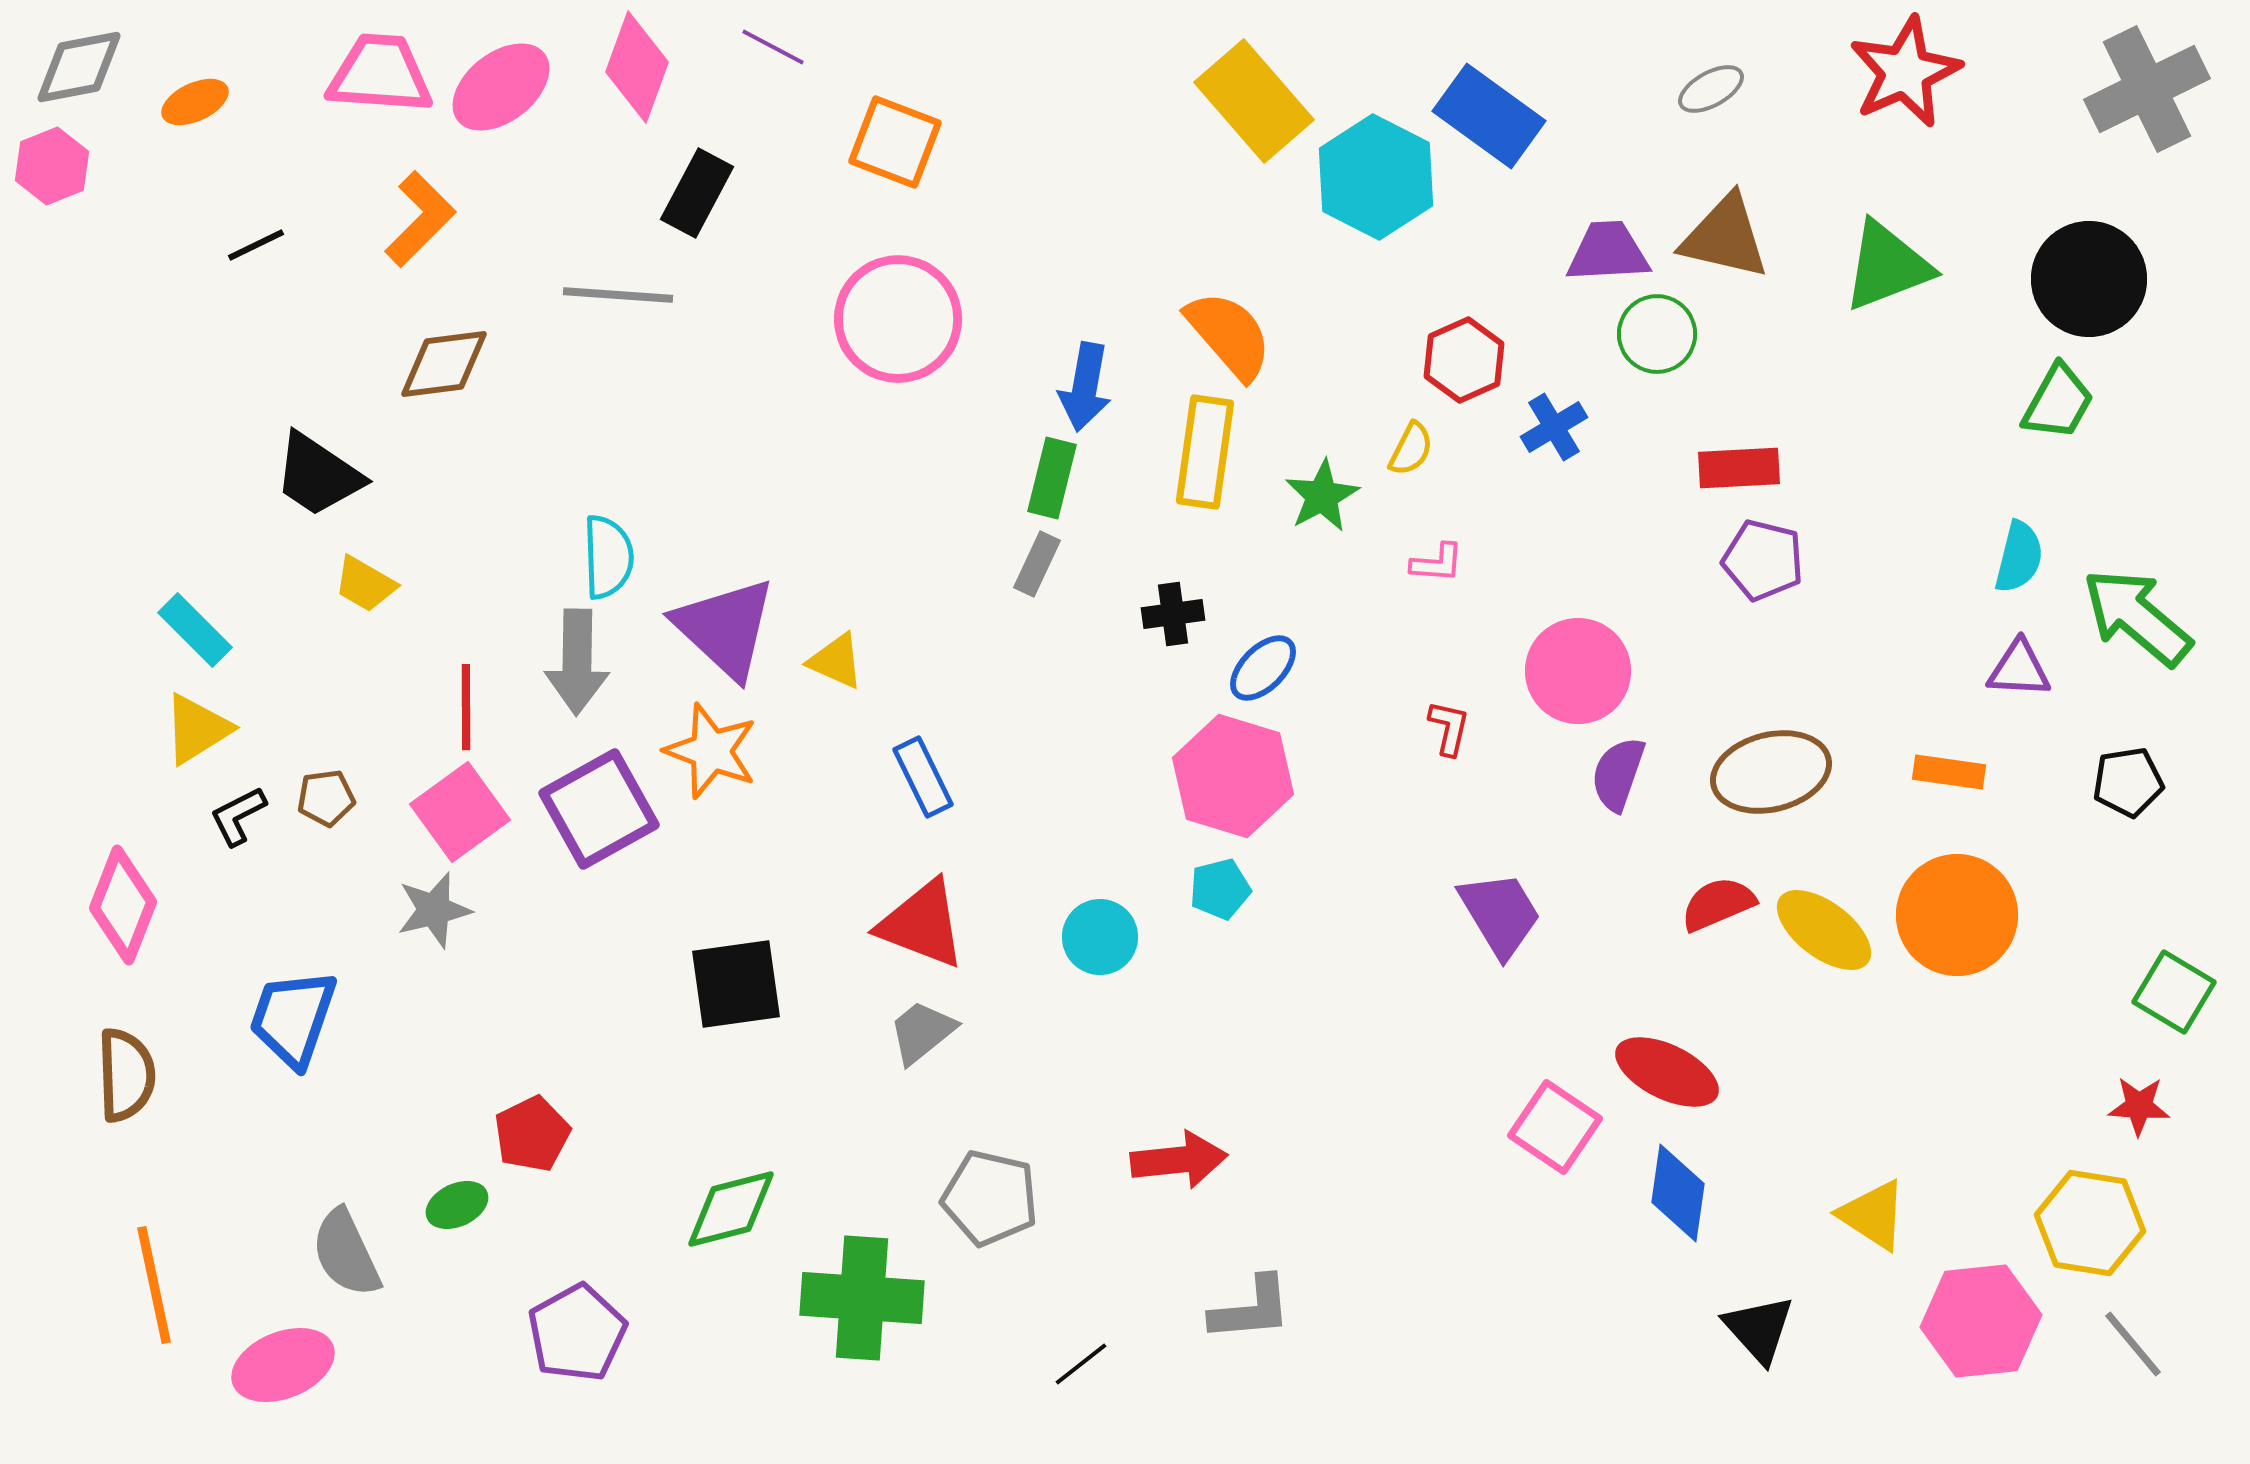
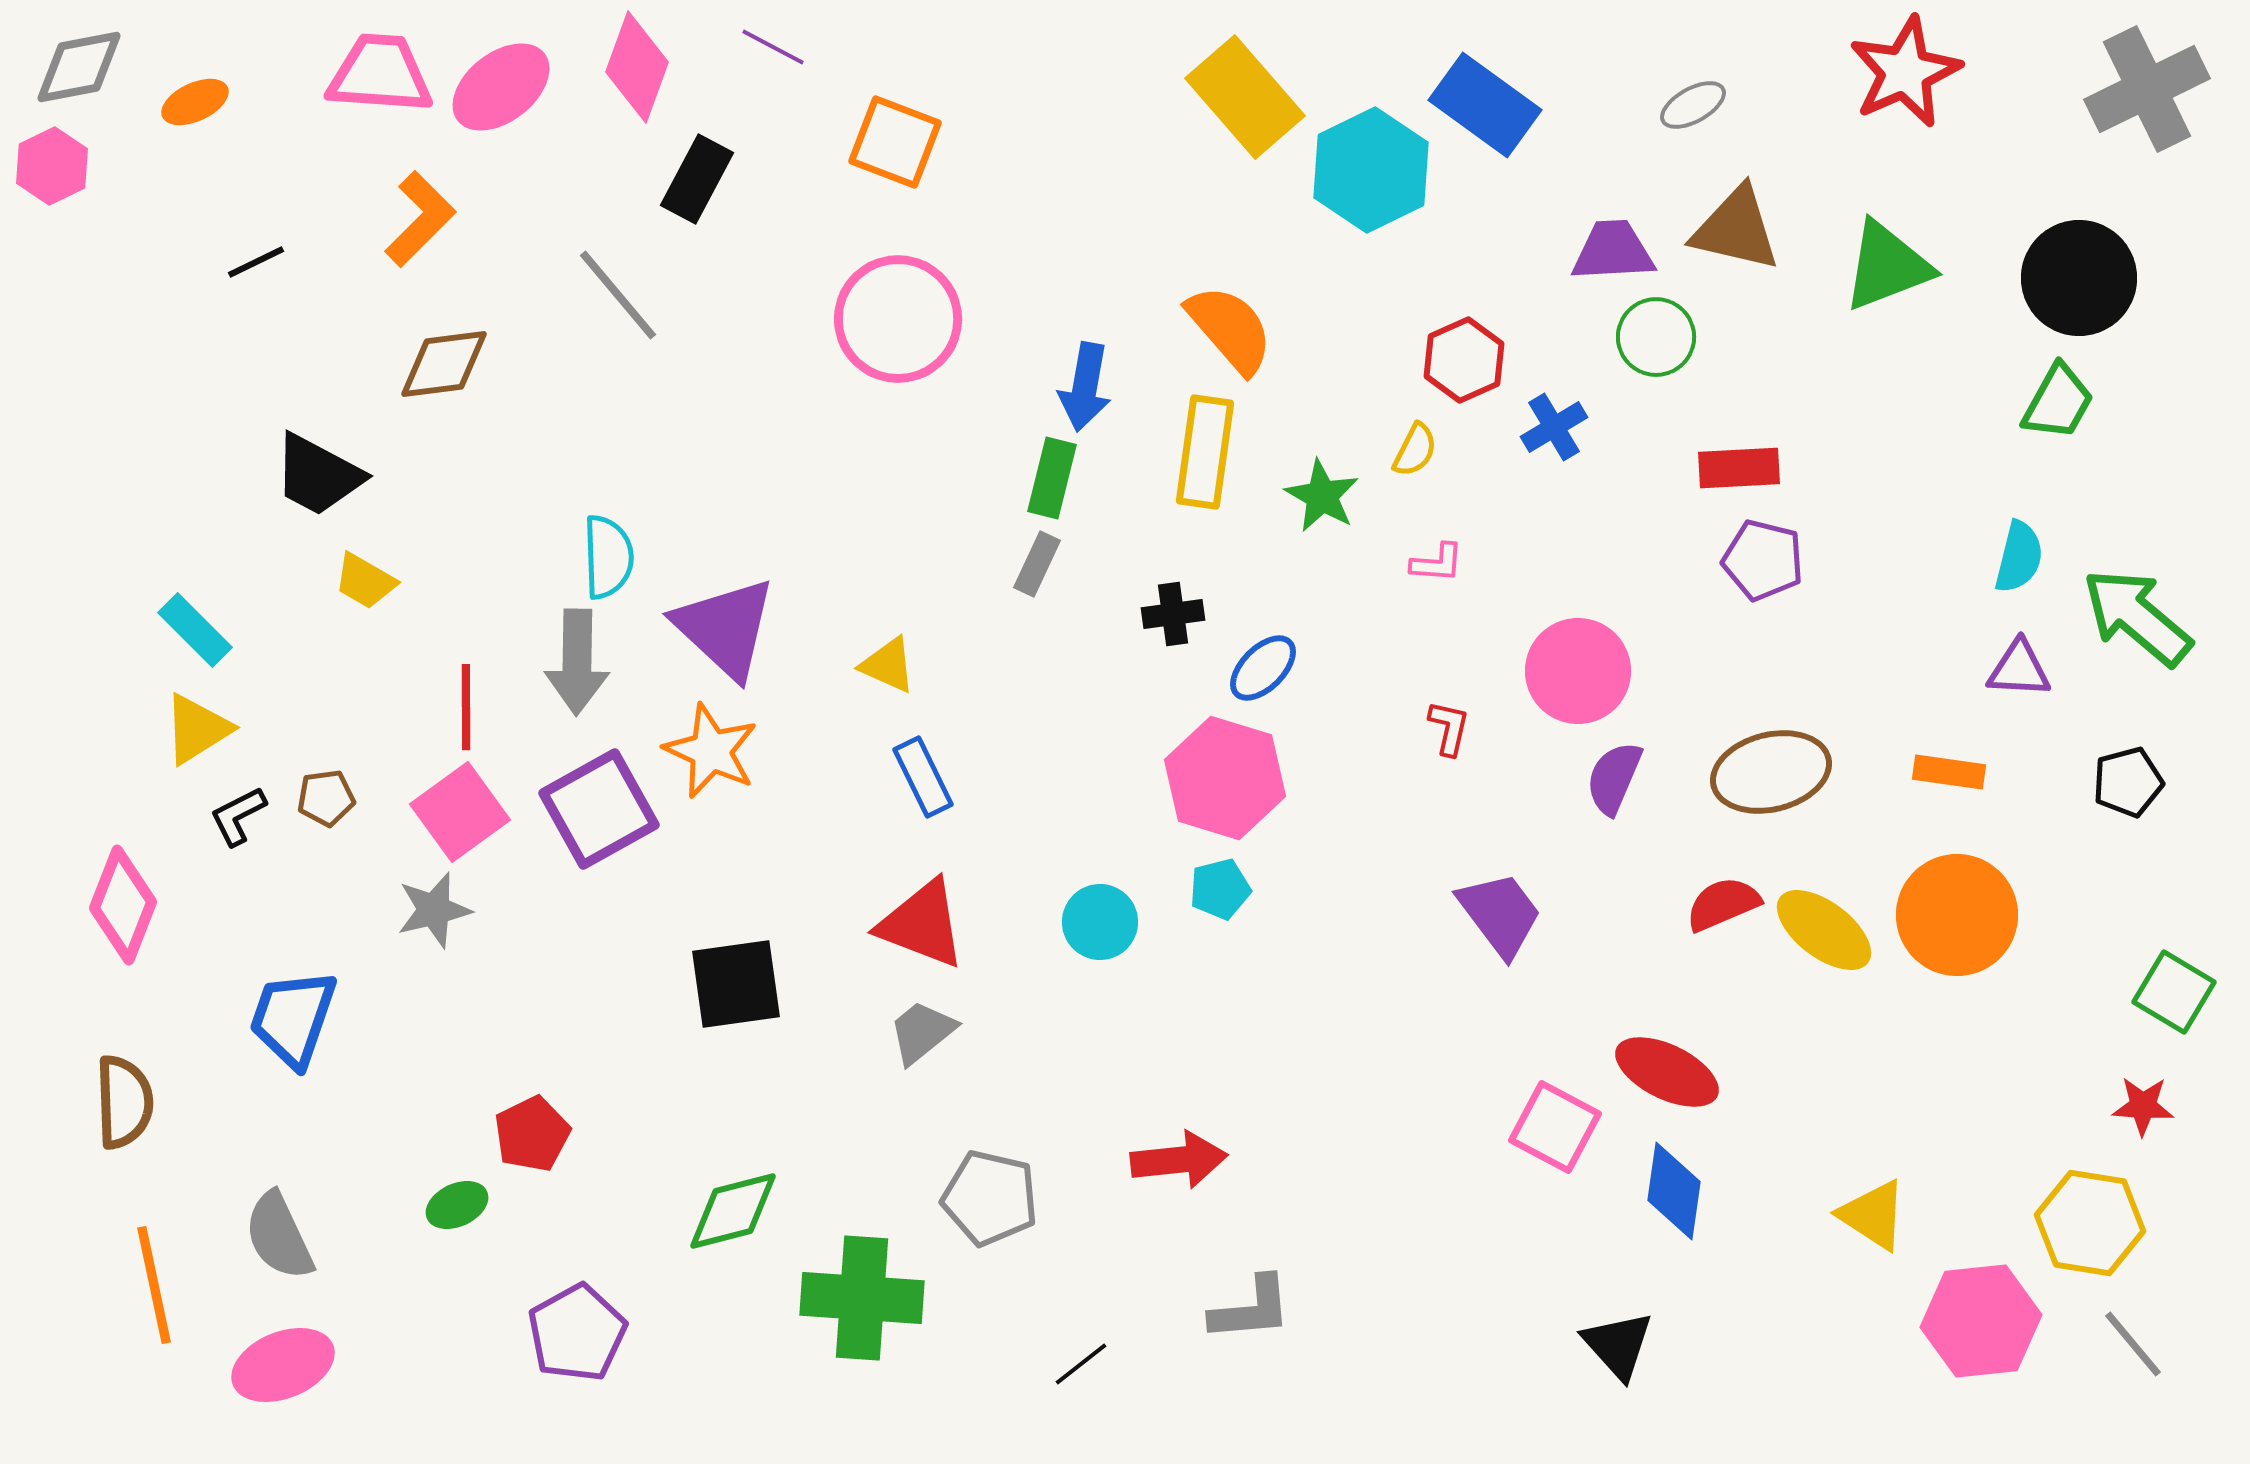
gray ellipse at (1711, 89): moved 18 px left, 16 px down
yellow rectangle at (1254, 101): moved 9 px left, 4 px up
blue rectangle at (1489, 116): moved 4 px left, 11 px up
pink hexagon at (52, 166): rotated 4 degrees counterclockwise
cyan hexagon at (1376, 177): moved 5 px left, 7 px up; rotated 7 degrees clockwise
black rectangle at (697, 193): moved 14 px up
brown triangle at (1725, 237): moved 11 px right, 8 px up
black line at (256, 245): moved 17 px down
purple trapezoid at (1608, 252): moved 5 px right, 1 px up
black circle at (2089, 279): moved 10 px left, 1 px up
gray line at (618, 295): rotated 46 degrees clockwise
green circle at (1657, 334): moved 1 px left, 3 px down
orange semicircle at (1229, 335): moved 1 px right, 6 px up
yellow semicircle at (1411, 449): moved 4 px right, 1 px down
black trapezoid at (318, 475): rotated 6 degrees counterclockwise
green star at (1322, 496): rotated 14 degrees counterclockwise
yellow trapezoid at (365, 584): moved 3 px up
yellow triangle at (836, 661): moved 52 px right, 4 px down
orange star at (711, 751): rotated 4 degrees clockwise
purple semicircle at (1618, 774): moved 4 px left, 4 px down; rotated 4 degrees clockwise
pink hexagon at (1233, 776): moved 8 px left, 2 px down
black pentagon at (2128, 782): rotated 6 degrees counterclockwise
red semicircle at (1718, 904): moved 5 px right
purple trapezoid at (1500, 914): rotated 6 degrees counterclockwise
cyan circle at (1100, 937): moved 15 px up
brown semicircle at (126, 1075): moved 2 px left, 27 px down
red star at (2139, 1106): moved 4 px right
pink square at (1555, 1127): rotated 6 degrees counterclockwise
blue diamond at (1678, 1193): moved 4 px left, 2 px up
green diamond at (731, 1209): moved 2 px right, 2 px down
gray semicircle at (346, 1253): moved 67 px left, 17 px up
black triangle at (1759, 1329): moved 141 px left, 16 px down
